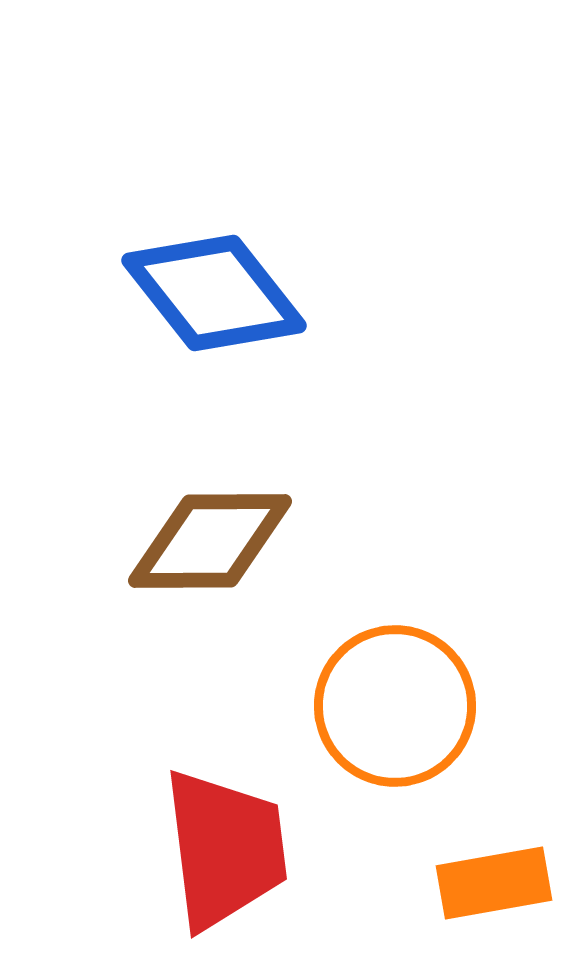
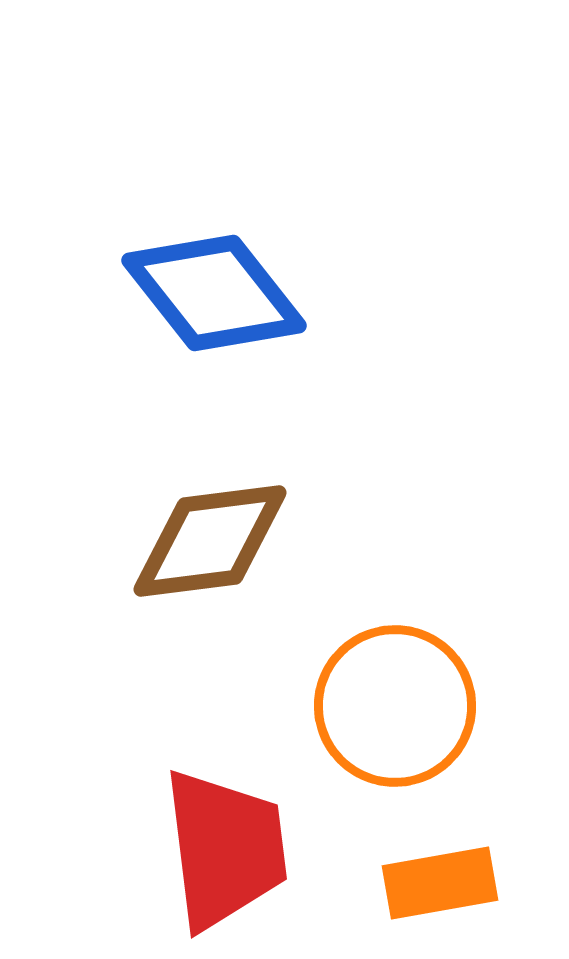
brown diamond: rotated 7 degrees counterclockwise
orange rectangle: moved 54 px left
